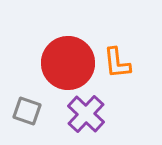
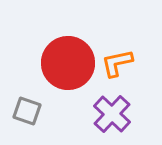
orange L-shape: rotated 84 degrees clockwise
purple cross: moved 26 px right
